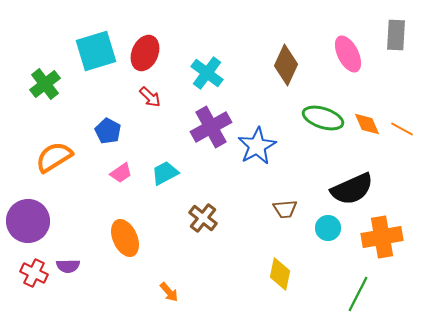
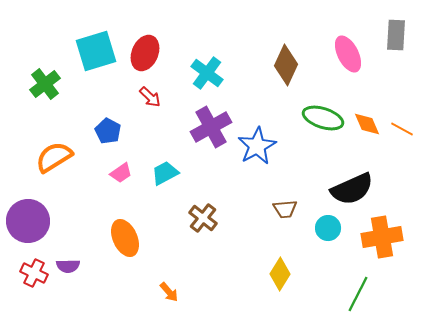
yellow diamond: rotated 20 degrees clockwise
